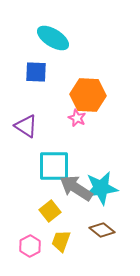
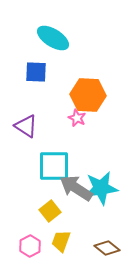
brown diamond: moved 5 px right, 18 px down
